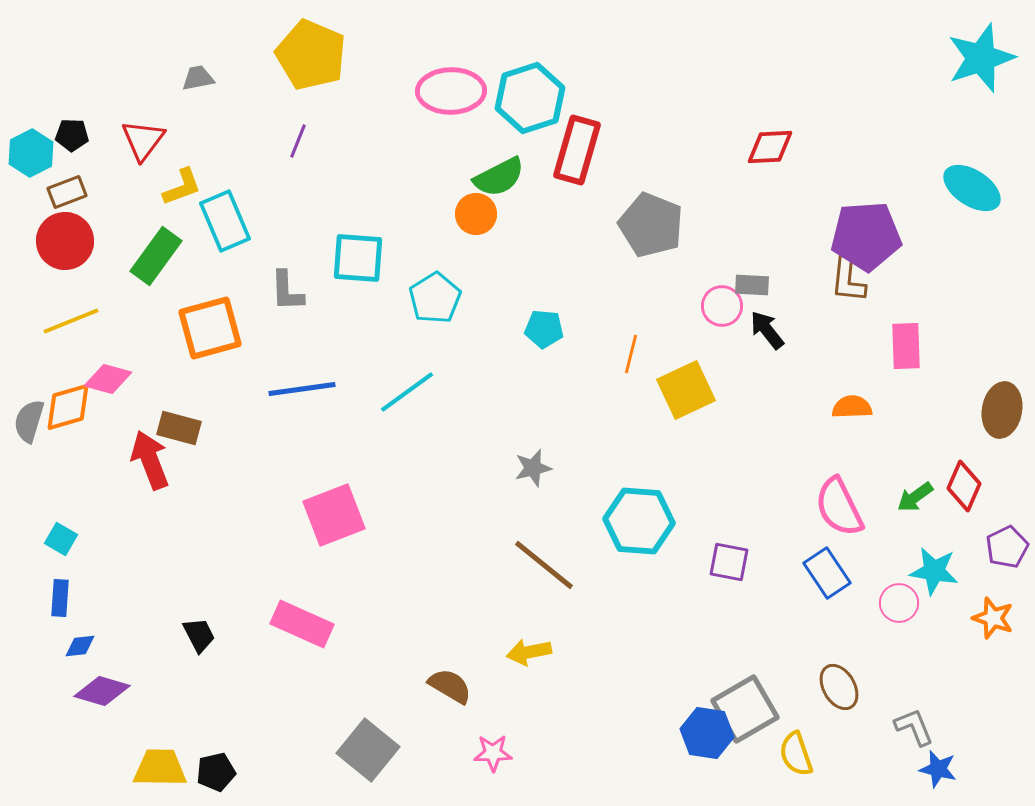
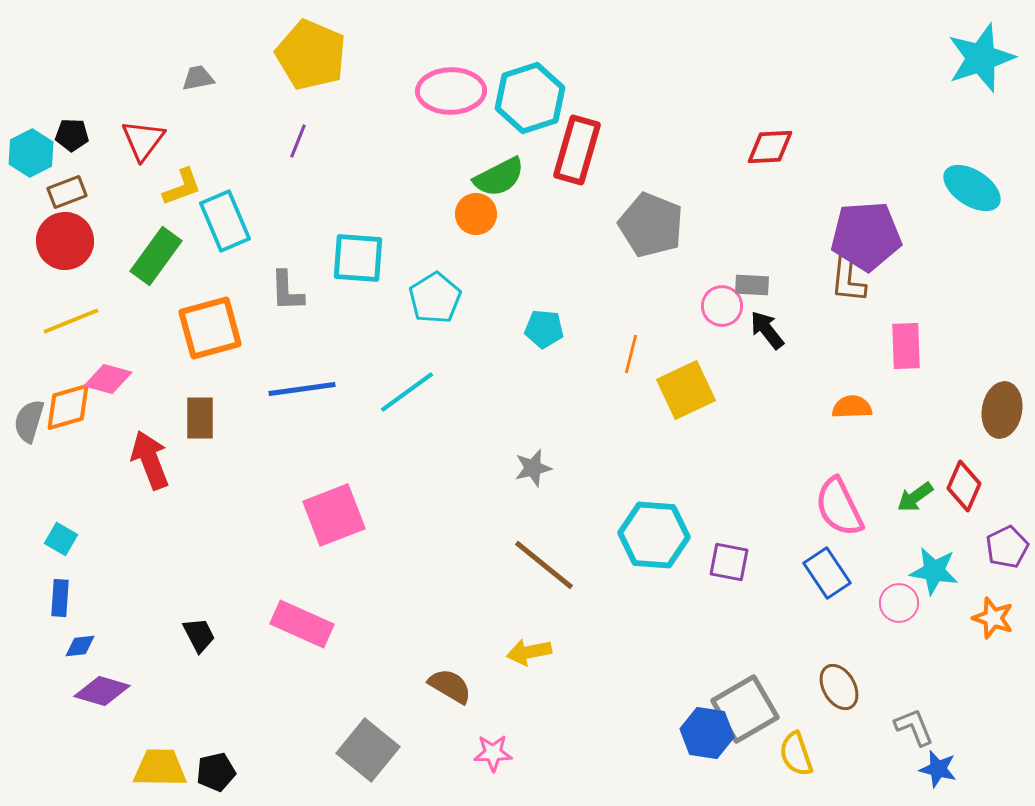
brown rectangle at (179, 428): moved 21 px right, 10 px up; rotated 75 degrees clockwise
cyan hexagon at (639, 521): moved 15 px right, 14 px down
